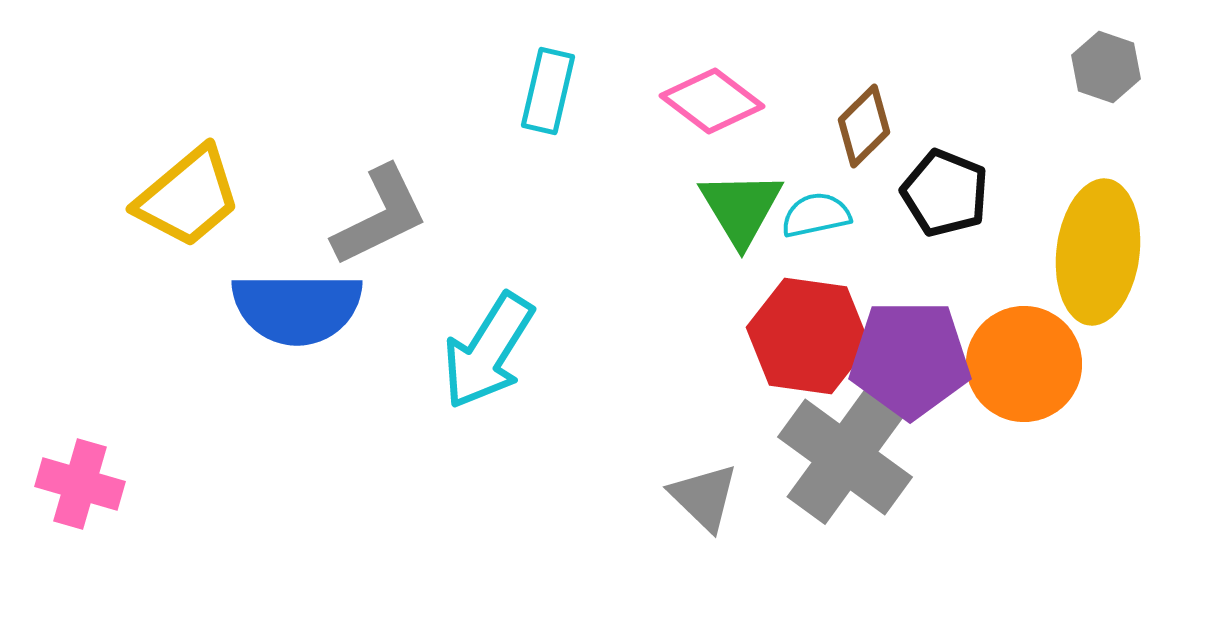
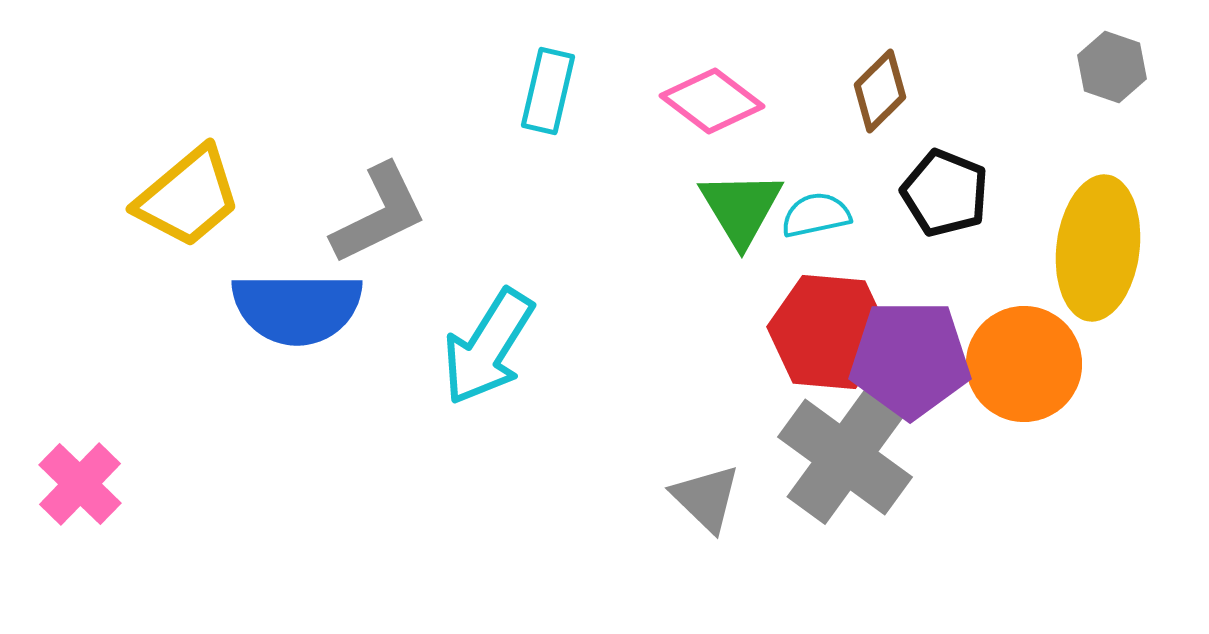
gray hexagon: moved 6 px right
brown diamond: moved 16 px right, 35 px up
gray L-shape: moved 1 px left, 2 px up
yellow ellipse: moved 4 px up
red hexagon: moved 21 px right, 4 px up; rotated 3 degrees counterclockwise
cyan arrow: moved 4 px up
pink cross: rotated 28 degrees clockwise
gray triangle: moved 2 px right, 1 px down
